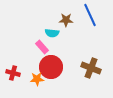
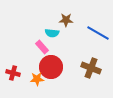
blue line: moved 8 px right, 18 px down; rotated 35 degrees counterclockwise
